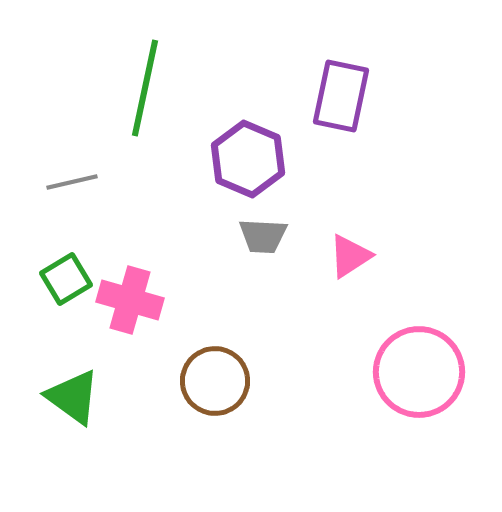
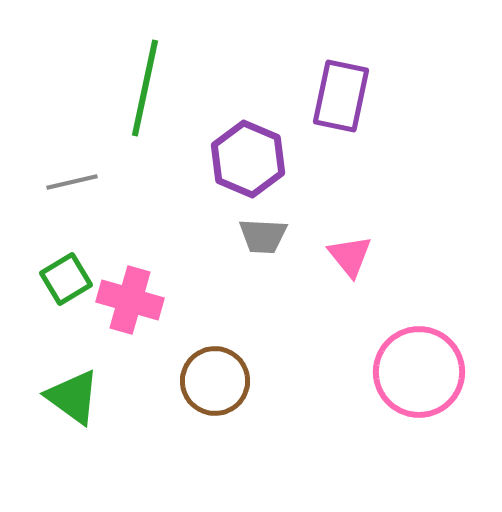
pink triangle: rotated 36 degrees counterclockwise
